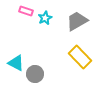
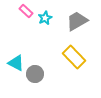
pink rectangle: rotated 24 degrees clockwise
yellow rectangle: moved 6 px left
